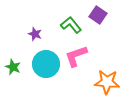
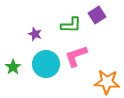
purple square: moved 1 px left; rotated 24 degrees clockwise
green L-shape: rotated 130 degrees clockwise
green star: rotated 14 degrees clockwise
